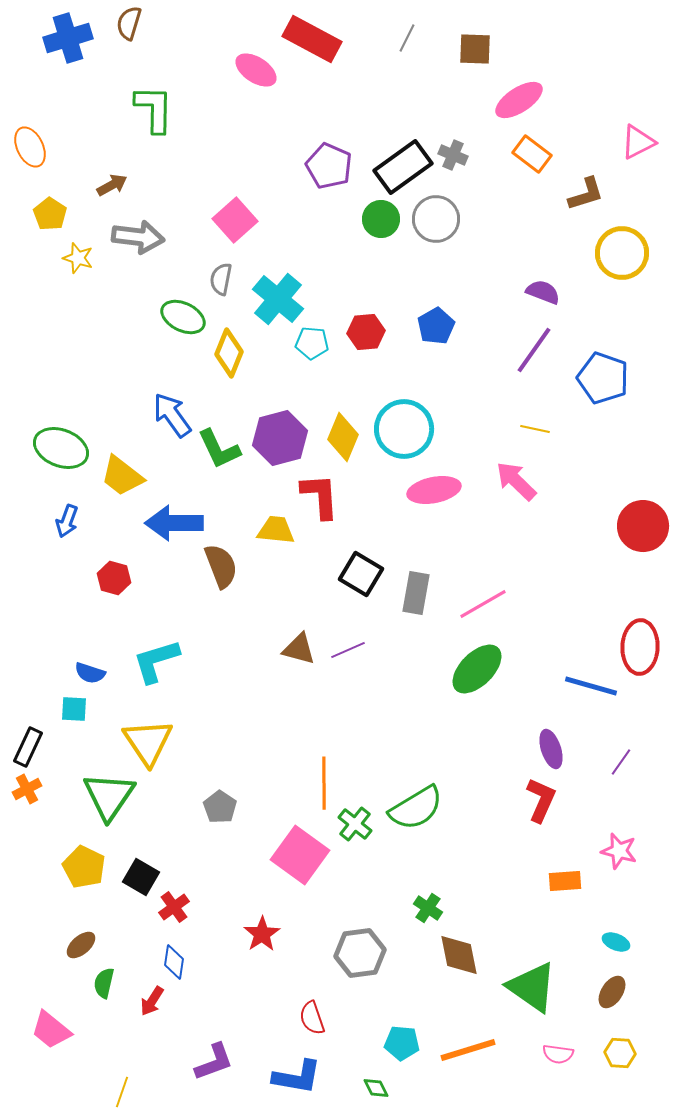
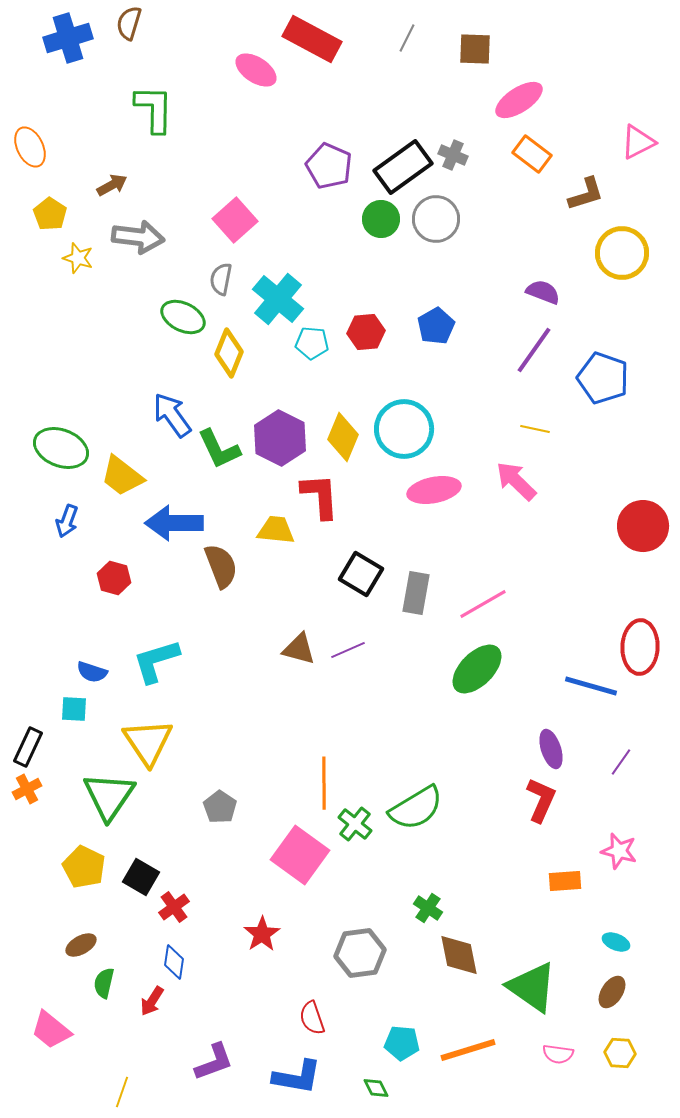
purple hexagon at (280, 438): rotated 18 degrees counterclockwise
blue semicircle at (90, 673): moved 2 px right, 1 px up
brown ellipse at (81, 945): rotated 12 degrees clockwise
